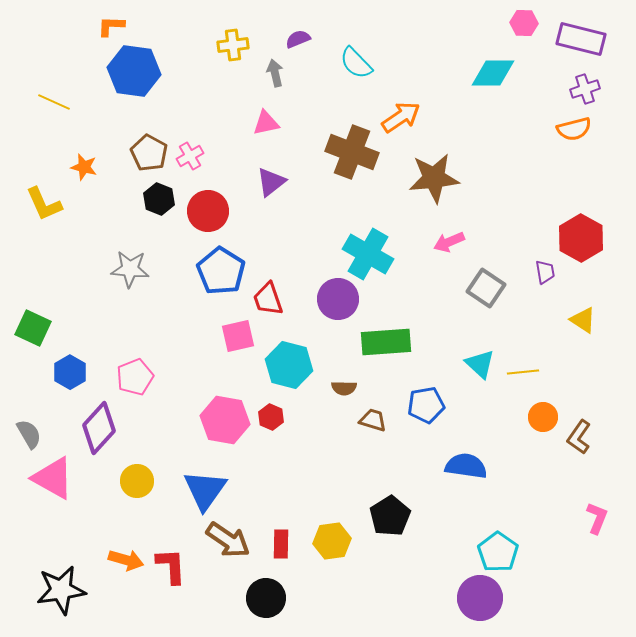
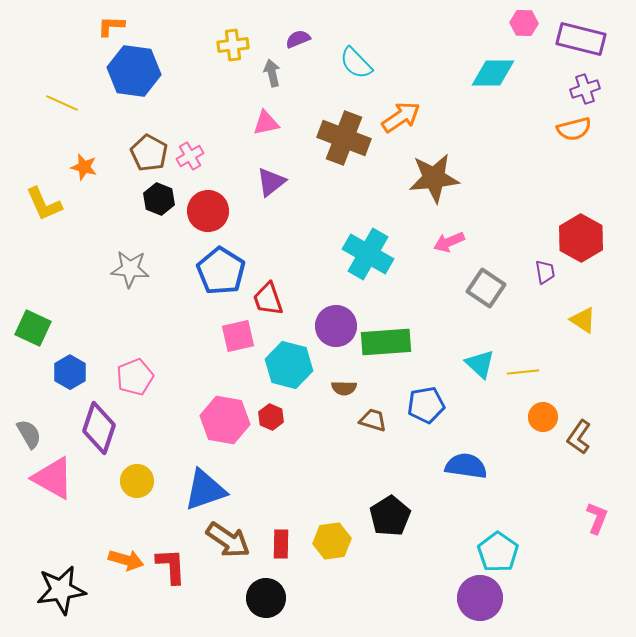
gray arrow at (275, 73): moved 3 px left
yellow line at (54, 102): moved 8 px right, 1 px down
brown cross at (352, 152): moved 8 px left, 14 px up
purple circle at (338, 299): moved 2 px left, 27 px down
purple diamond at (99, 428): rotated 24 degrees counterclockwise
blue triangle at (205, 490): rotated 36 degrees clockwise
